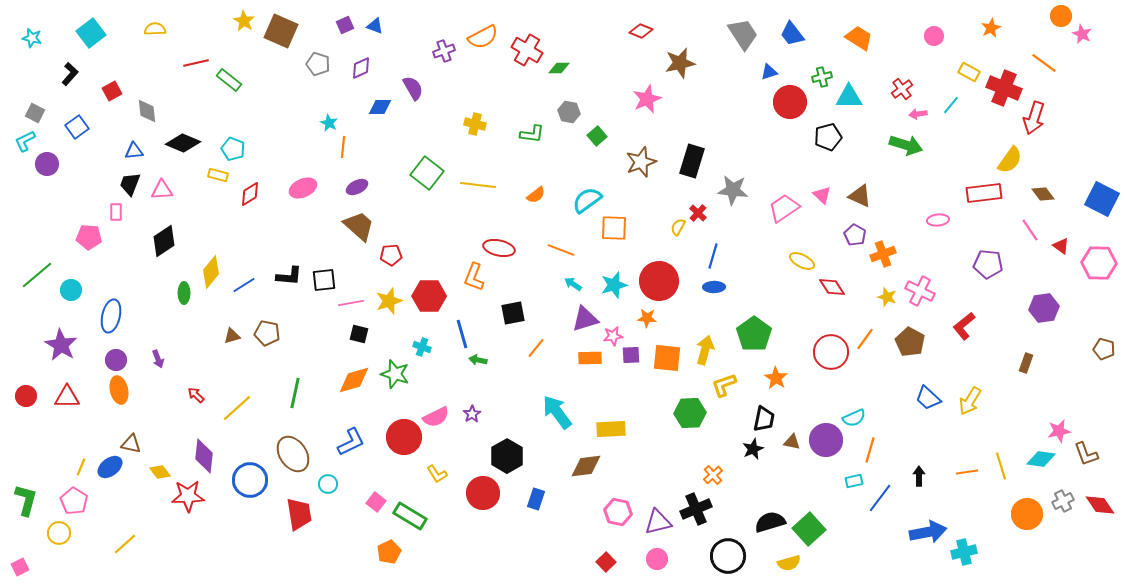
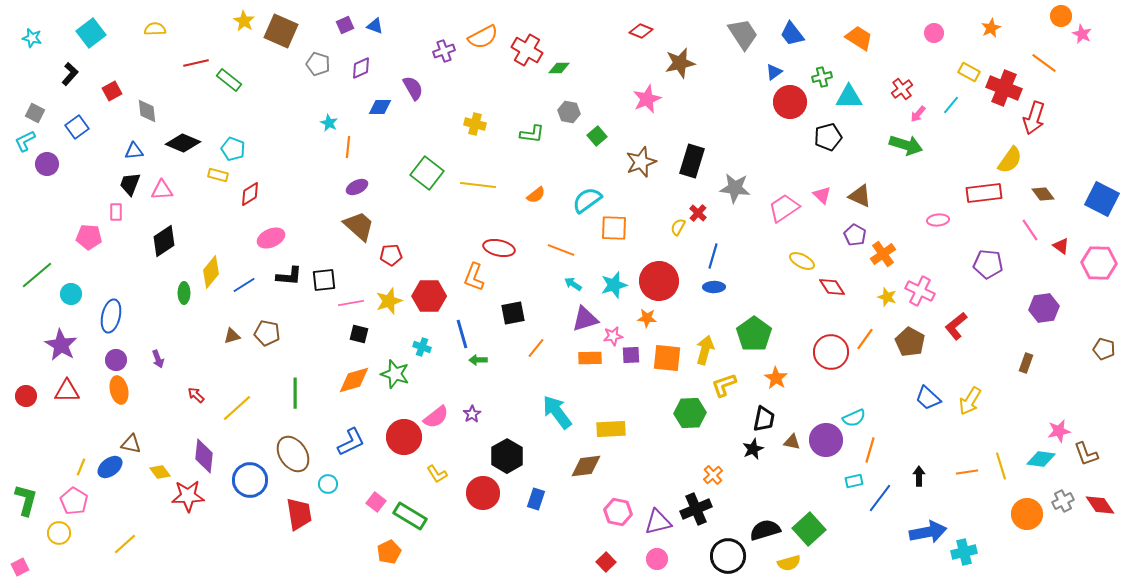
pink circle at (934, 36): moved 3 px up
blue triangle at (769, 72): moved 5 px right; rotated 18 degrees counterclockwise
pink arrow at (918, 114): rotated 42 degrees counterclockwise
orange line at (343, 147): moved 5 px right
pink ellipse at (303, 188): moved 32 px left, 50 px down
gray star at (733, 190): moved 2 px right, 2 px up
orange cross at (883, 254): rotated 15 degrees counterclockwise
cyan circle at (71, 290): moved 4 px down
red L-shape at (964, 326): moved 8 px left
green arrow at (478, 360): rotated 12 degrees counterclockwise
green line at (295, 393): rotated 12 degrees counterclockwise
red triangle at (67, 397): moved 6 px up
pink semicircle at (436, 417): rotated 12 degrees counterclockwise
black semicircle at (770, 522): moved 5 px left, 8 px down
